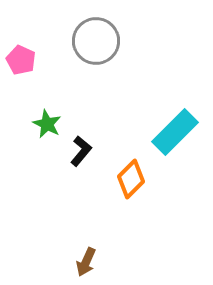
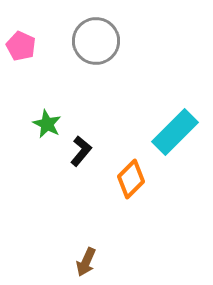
pink pentagon: moved 14 px up
